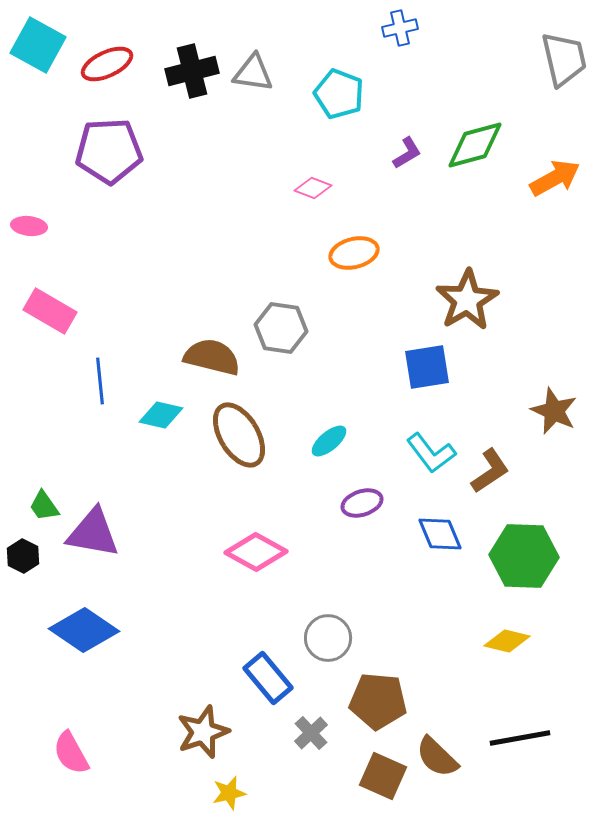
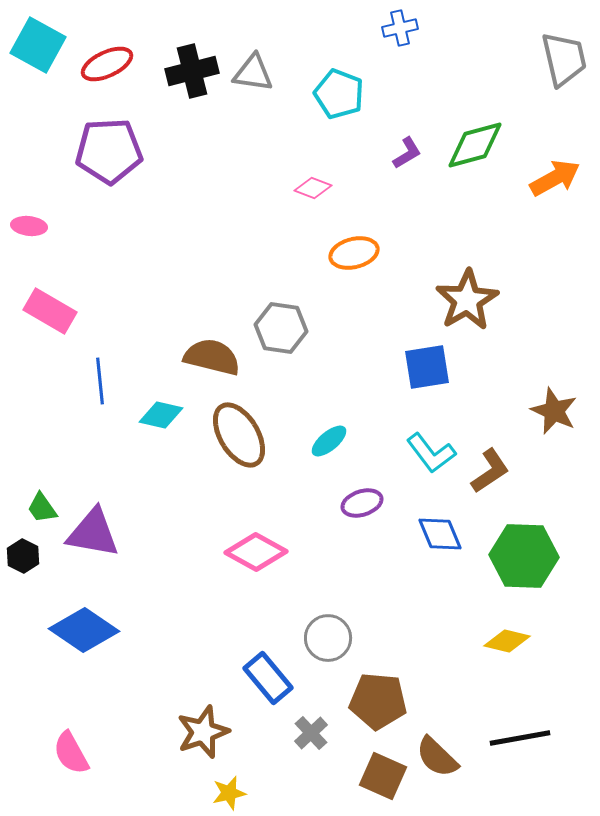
green trapezoid at (44, 506): moved 2 px left, 2 px down
